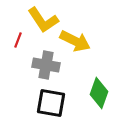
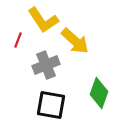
yellow arrow: rotated 16 degrees clockwise
gray cross: rotated 32 degrees counterclockwise
black square: moved 2 px down
